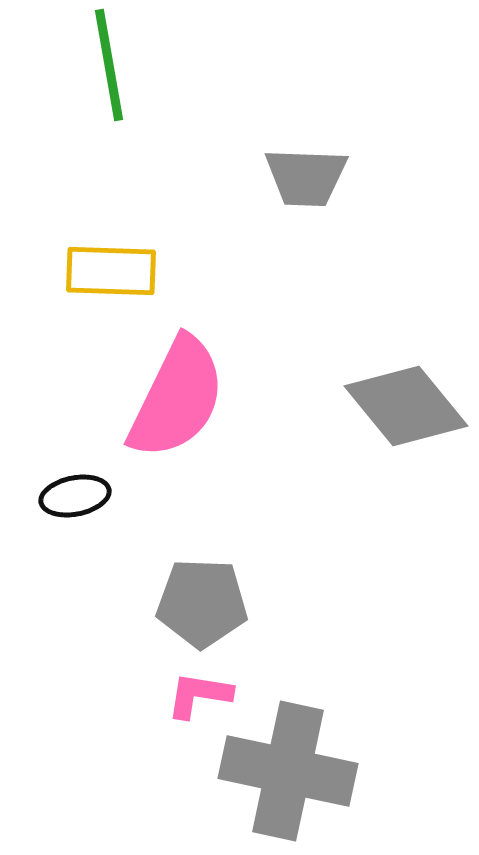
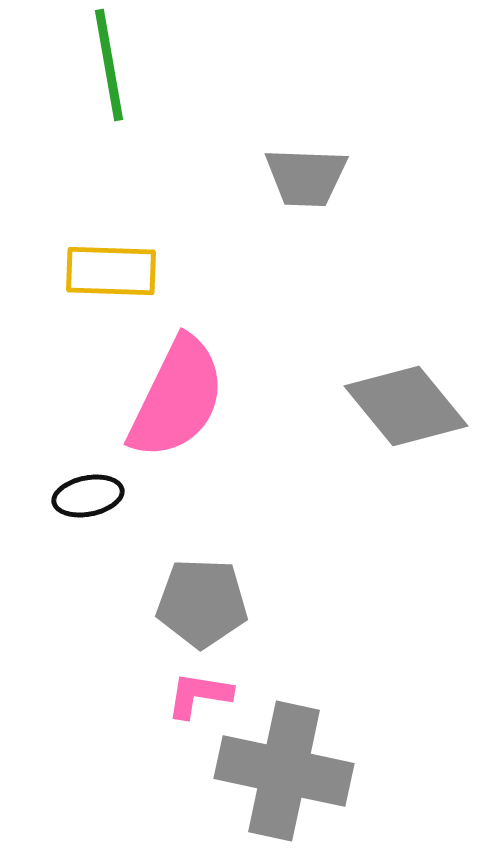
black ellipse: moved 13 px right
gray cross: moved 4 px left
